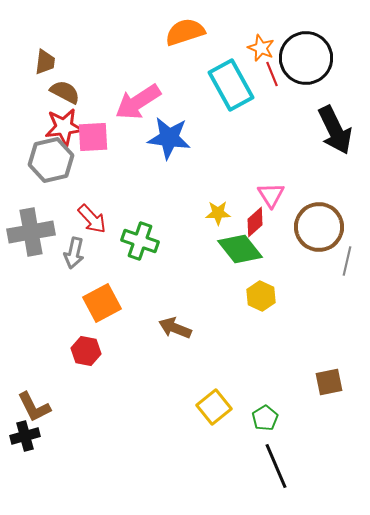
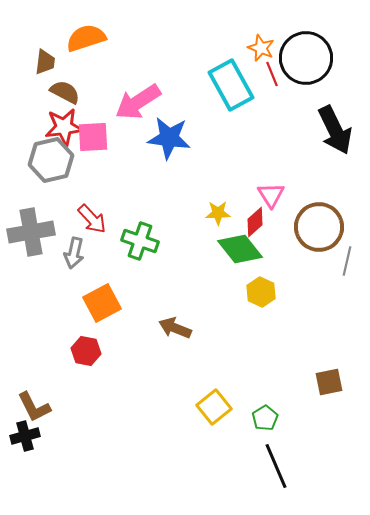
orange semicircle: moved 99 px left, 6 px down
yellow hexagon: moved 4 px up
